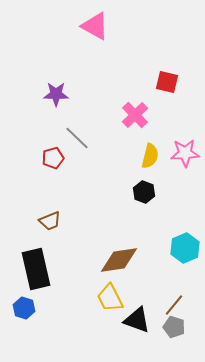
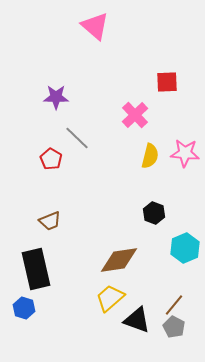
pink triangle: rotated 12 degrees clockwise
red square: rotated 15 degrees counterclockwise
purple star: moved 3 px down
pink star: rotated 8 degrees clockwise
red pentagon: moved 2 px left, 1 px down; rotated 25 degrees counterclockwise
black hexagon: moved 10 px right, 21 px down
yellow trapezoid: rotated 76 degrees clockwise
gray pentagon: rotated 10 degrees clockwise
